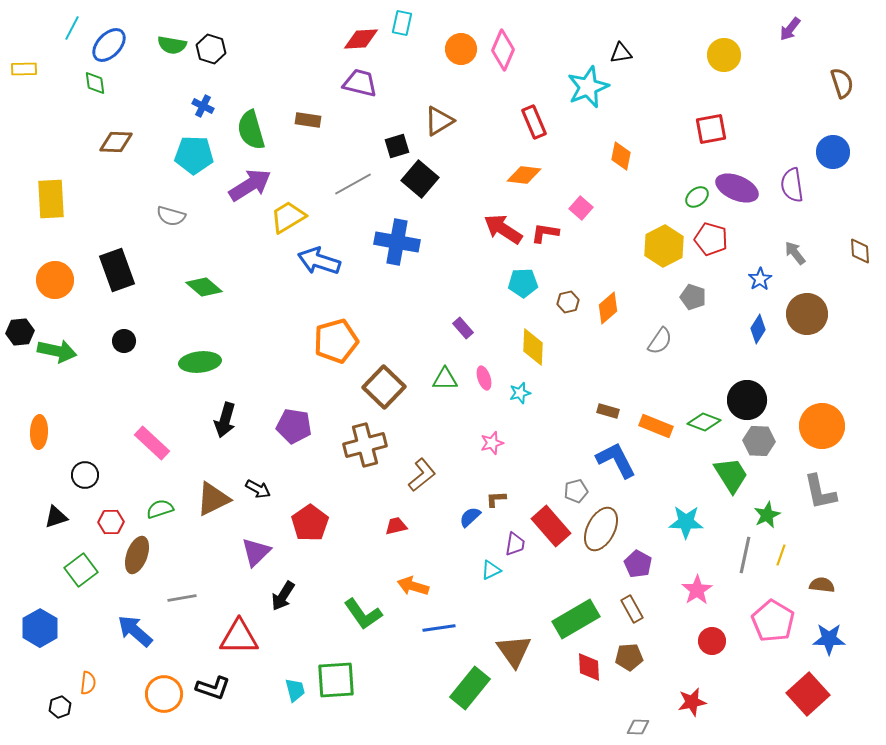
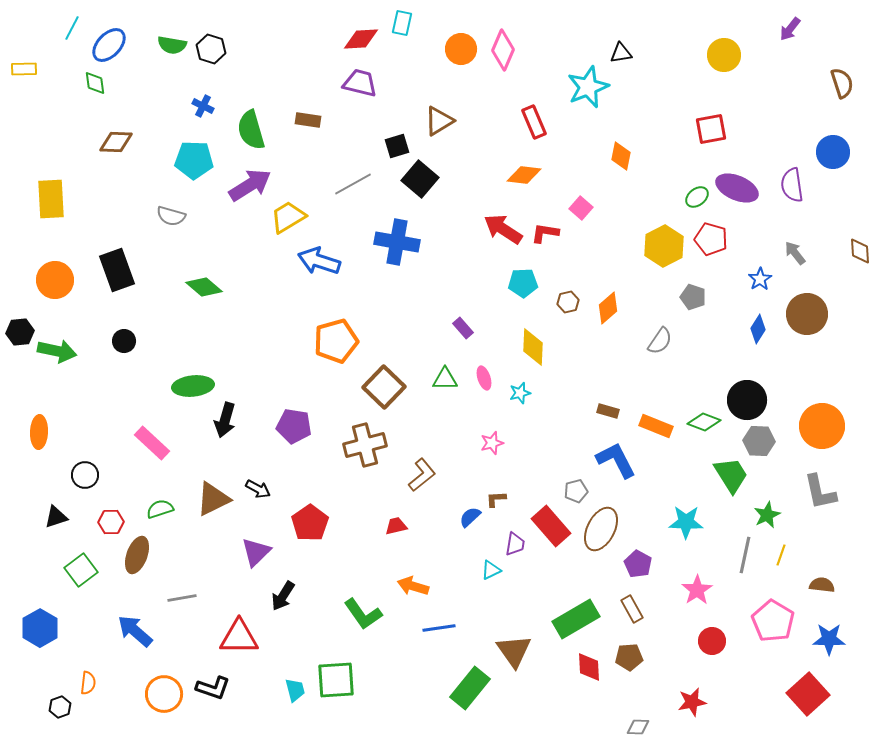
cyan pentagon at (194, 155): moved 5 px down
green ellipse at (200, 362): moved 7 px left, 24 px down
